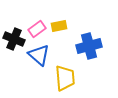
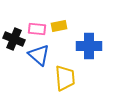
pink rectangle: rotated 42 degrees clockwise
blue cross: rotated 15 degrees clockwise
